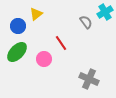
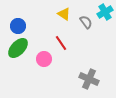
yellow triangle: moved 28 px right; rotated 48 degrees counterclockwise
green ellipse: moved 1 px right, 4 px up
